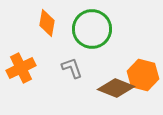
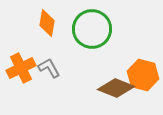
gray L-shape: moved 23 px left; rotated 10 degrees counterclockwise
